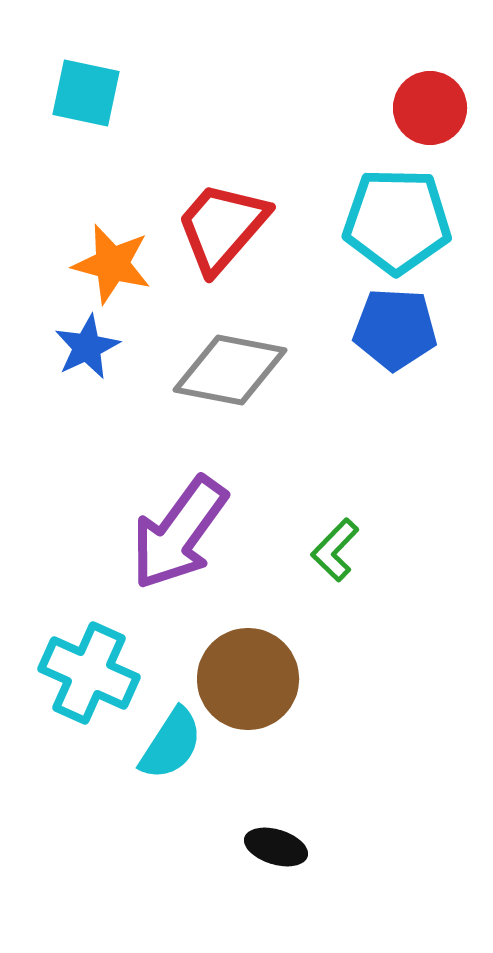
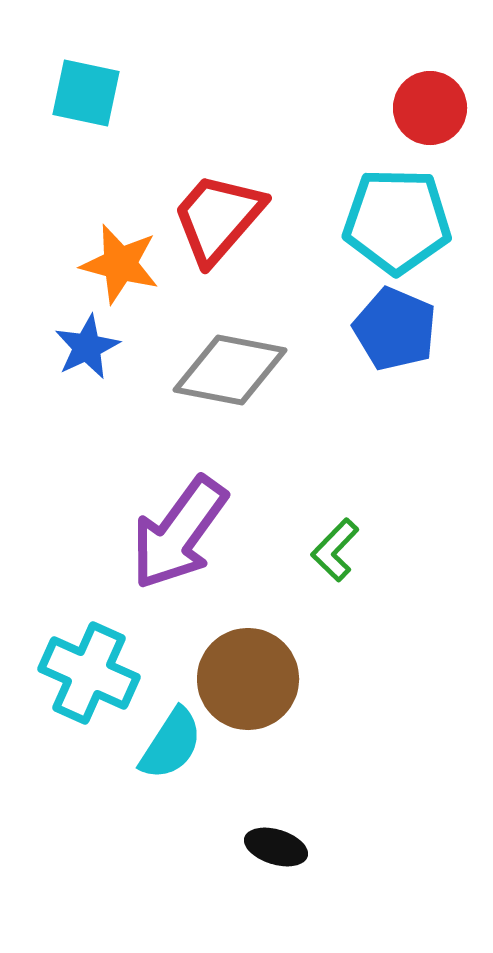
red trapezoid: moved 4 px left, 9 px up
orange star: moved 8 px right
blue pentagon: rotated 20 degrees clockwise
